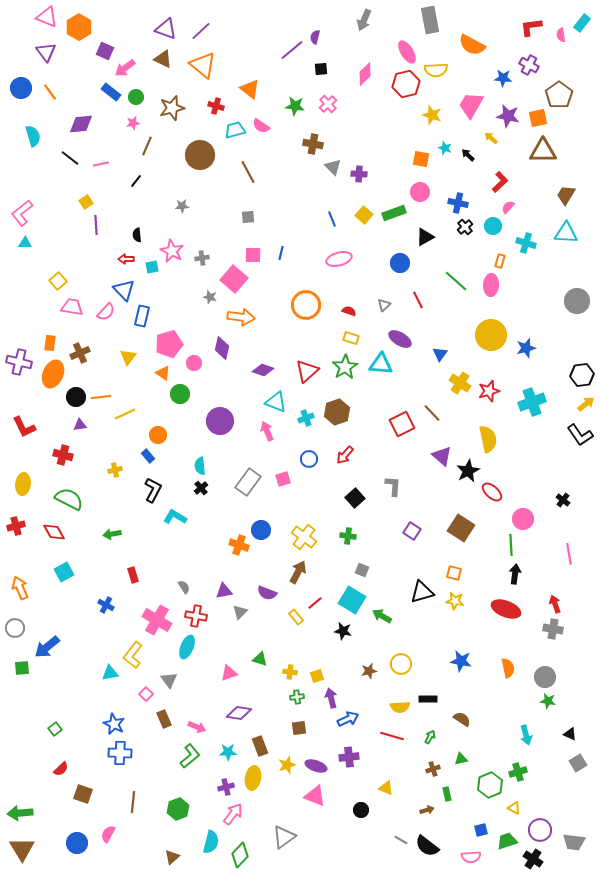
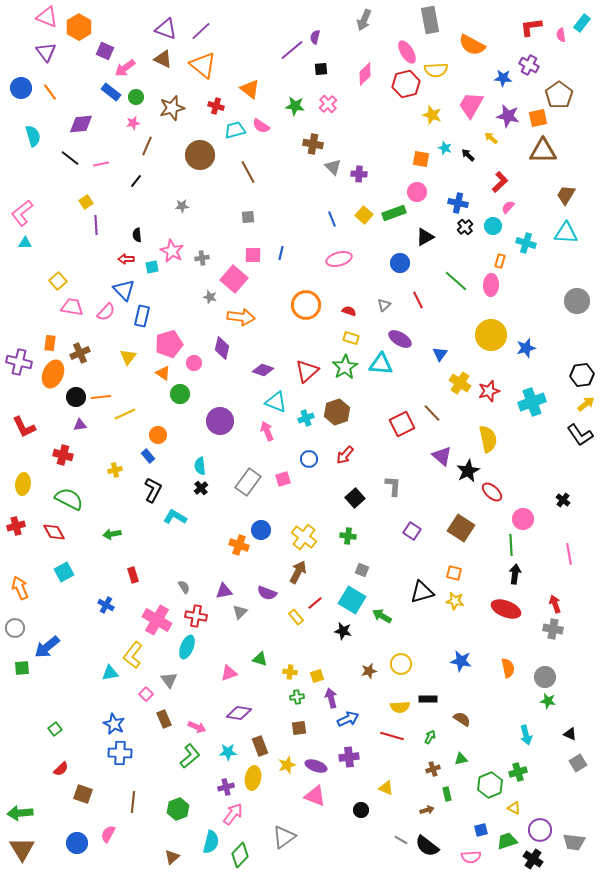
pink circle at (420, 192): moved 3 px left
